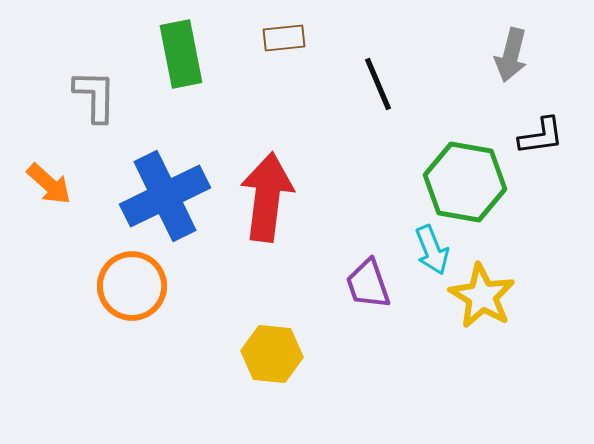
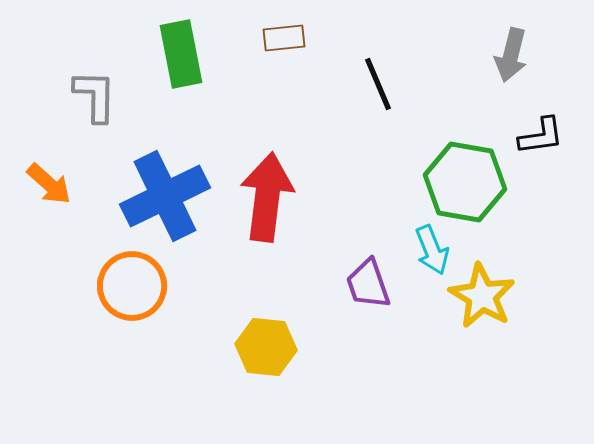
yellow hexagon: moved 6 px left, 7 px up
